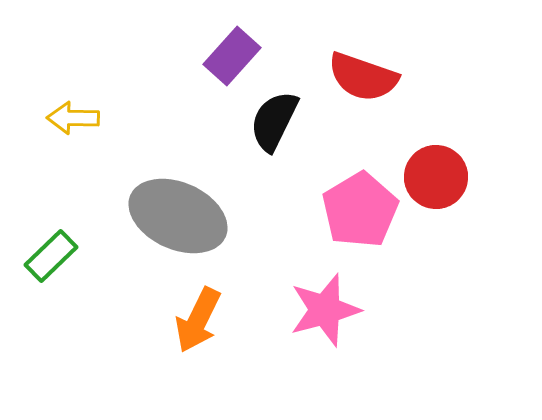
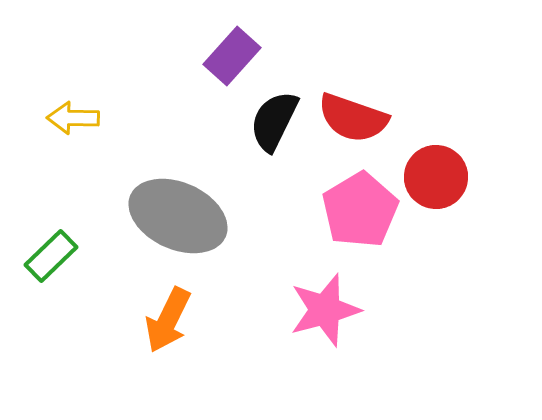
red semicircle: moved 10 px left, 41 px down
orange arrow: moved 30 px left
